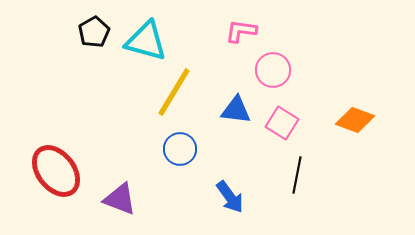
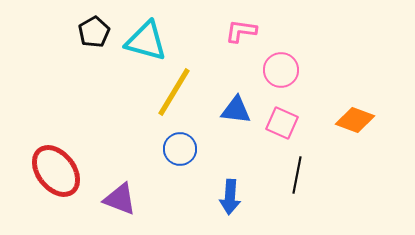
pink circle: moved 8 px right
pink square: rotated 8 degrees counterclockwise
blue arrow: rotated 40 degrees clockwise
